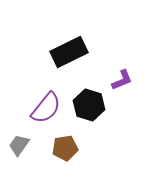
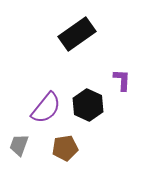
black rectangle: moved 8 px right, 18 px up; rotated 9 degrees counterclockwise
purple L-shape: rotated 65 degrees counterclockwise
black hexagon: moved 1 px left; rotated 8 degrees clockwise
gray trapezoid: rotated 15 degrees counterclockwise
